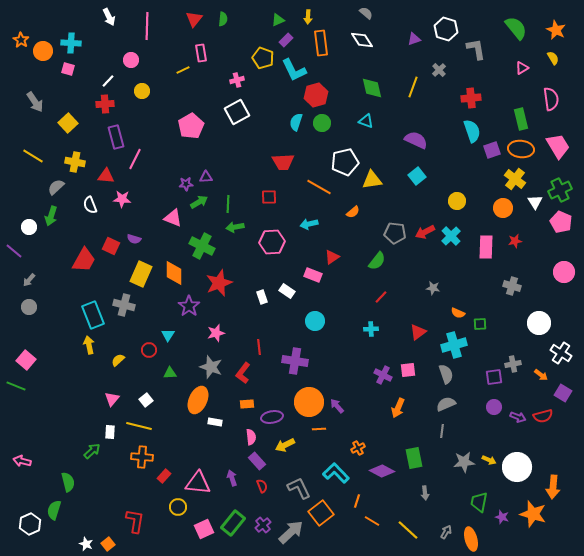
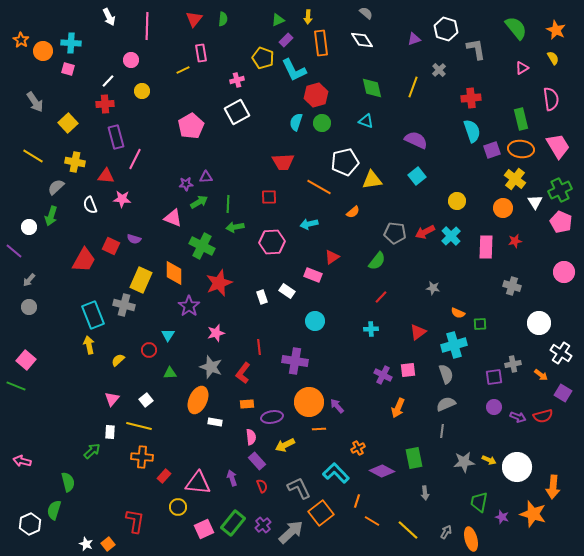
yellow rectangle at (141, 274): moved 6 px down
